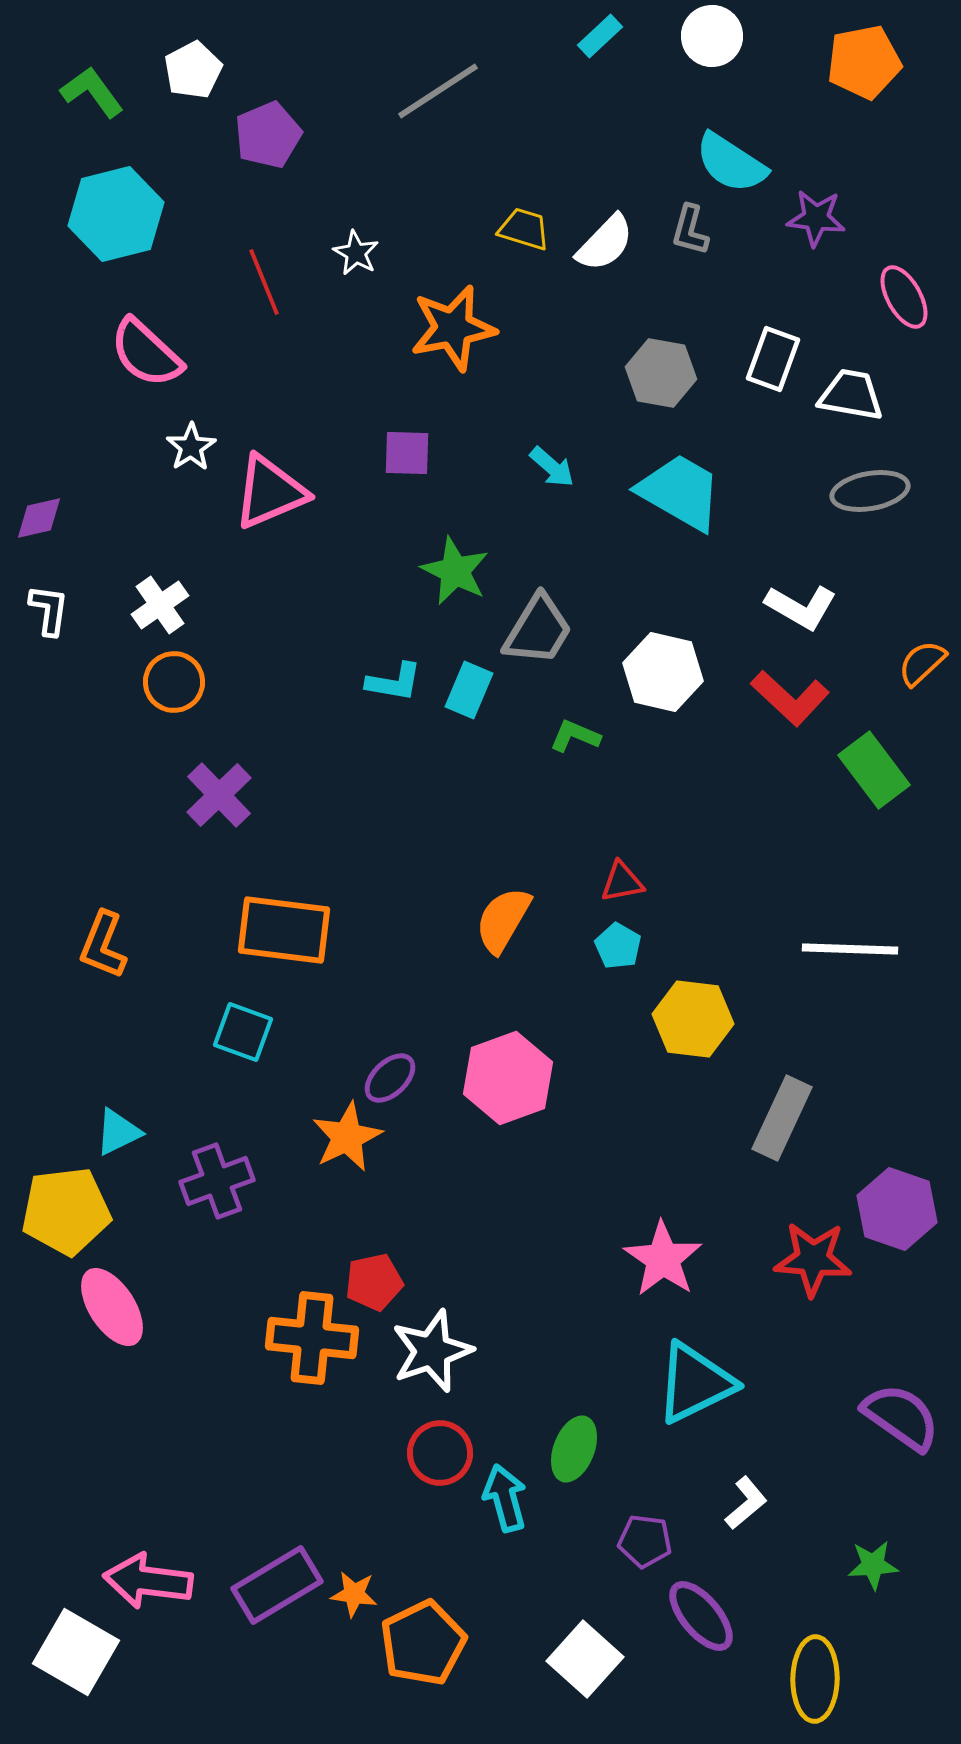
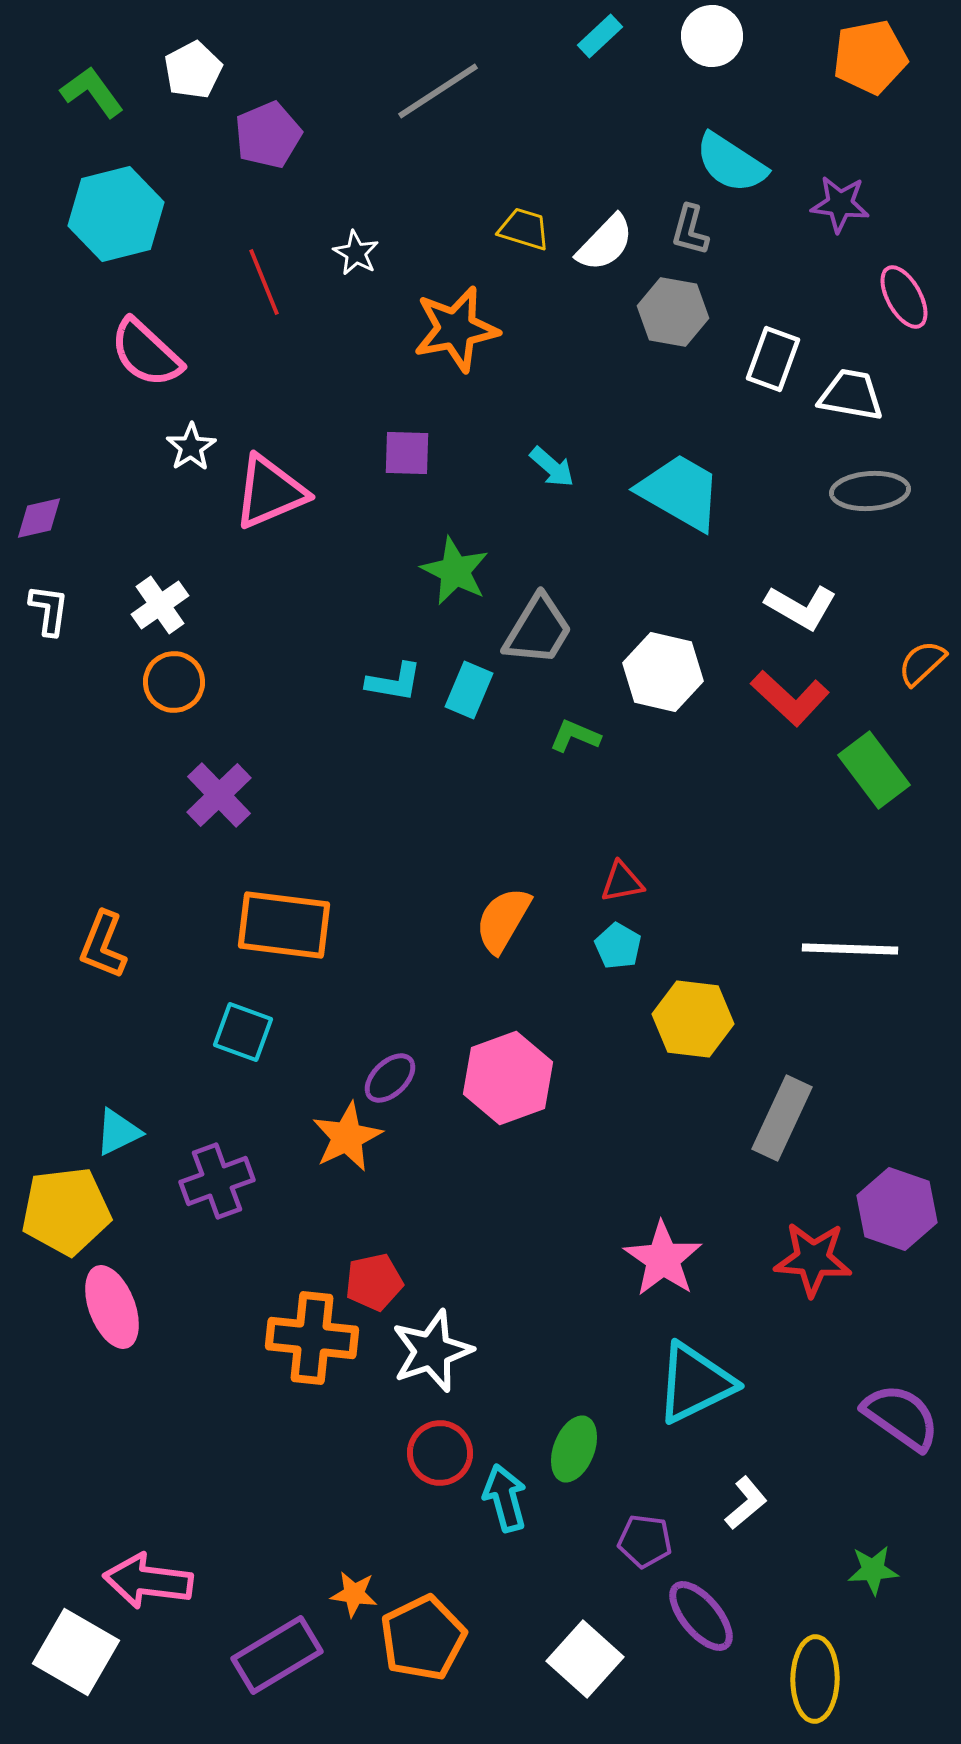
orange pentagon at (864, 62): moved 6 px right, 5 px up
purple star at (816, 218): moved 24 px right, 14 px up
orange star at (453, 328): moved 3 px right, 1 px down
gray hexagon at (661, 373): moved 12 px right, 61 px up
gray ellipse at (870, 491): rotated 6 degrees clockwise
orange rectangle at (284, 930): moved 5 px up
pink ellipse at (112, 1307): rotated 12 degrees clockwise
green star at (873, 1565): moved 5 px down
purple rectangle at (277, 1585): moved 70 px down
orange pentagon at (423, 1643): moved 5 px up
